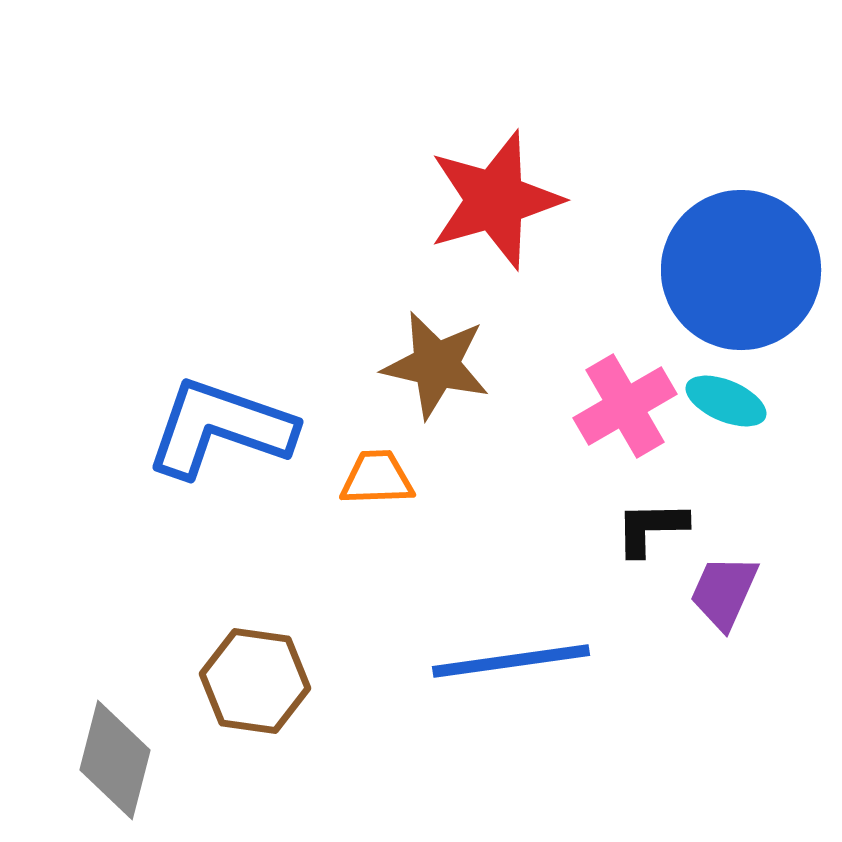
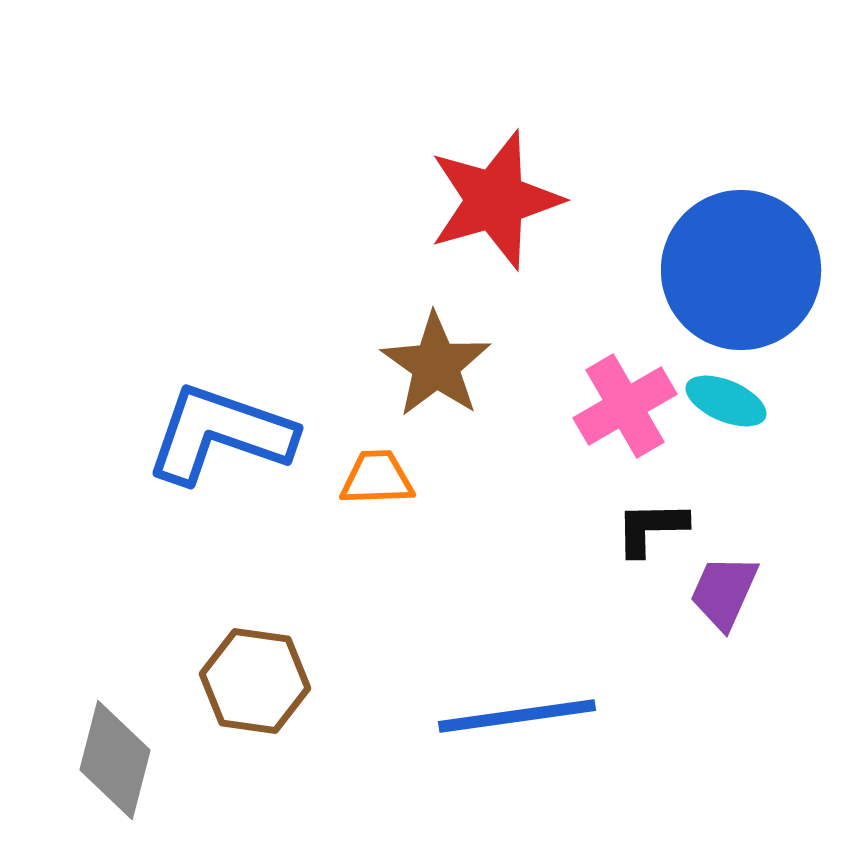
brown star: rotated 22 degrees clockwise
blue L-shape: moved 6 px down
blue line: moved 6 px right, 55 px down
